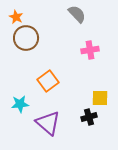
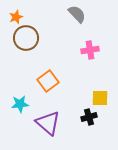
orange star: rotated 24 degrees clockwise
